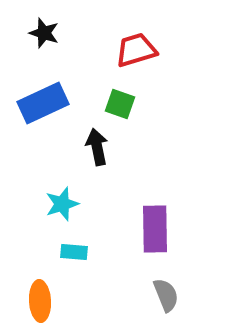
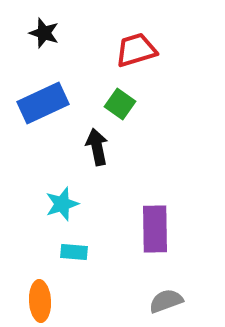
green square: rotated 16 degrees clockwise
gray semicircle: moved 6 px down; rotated 88 degrees counterclockwise
